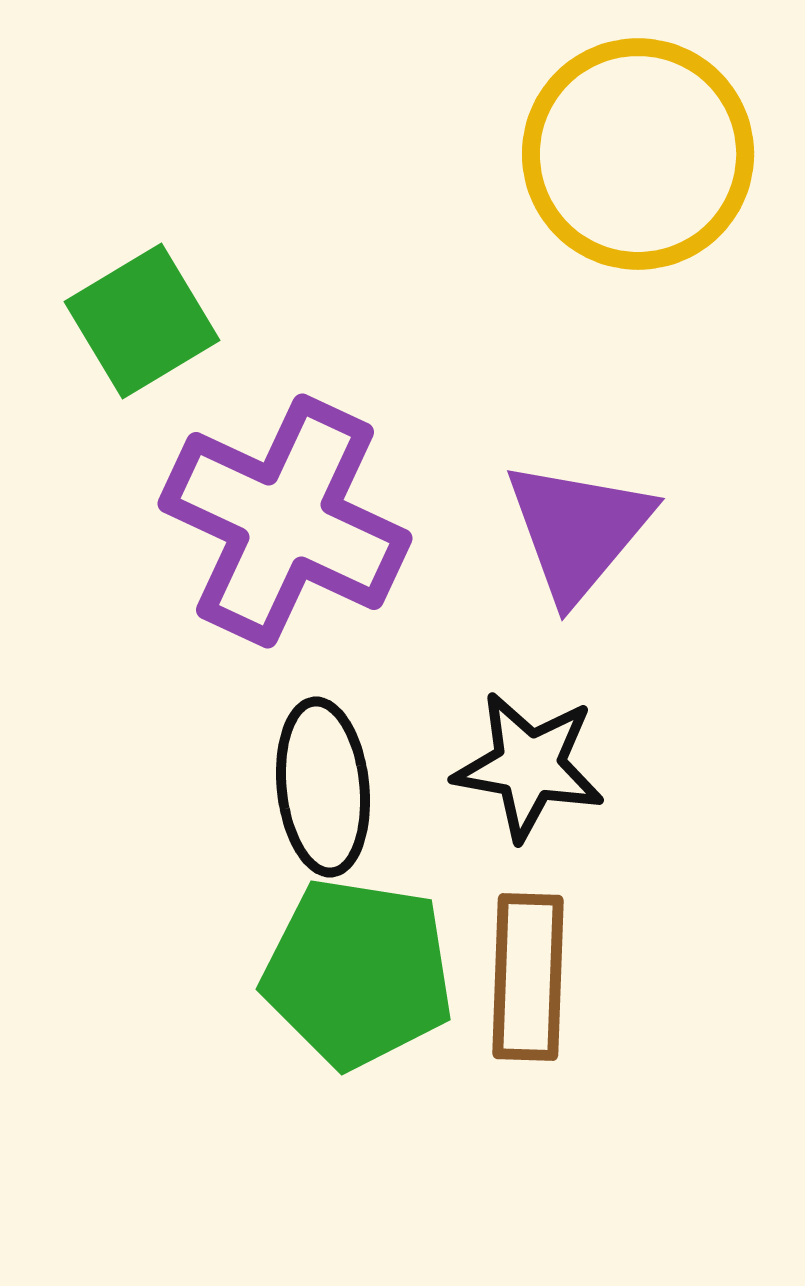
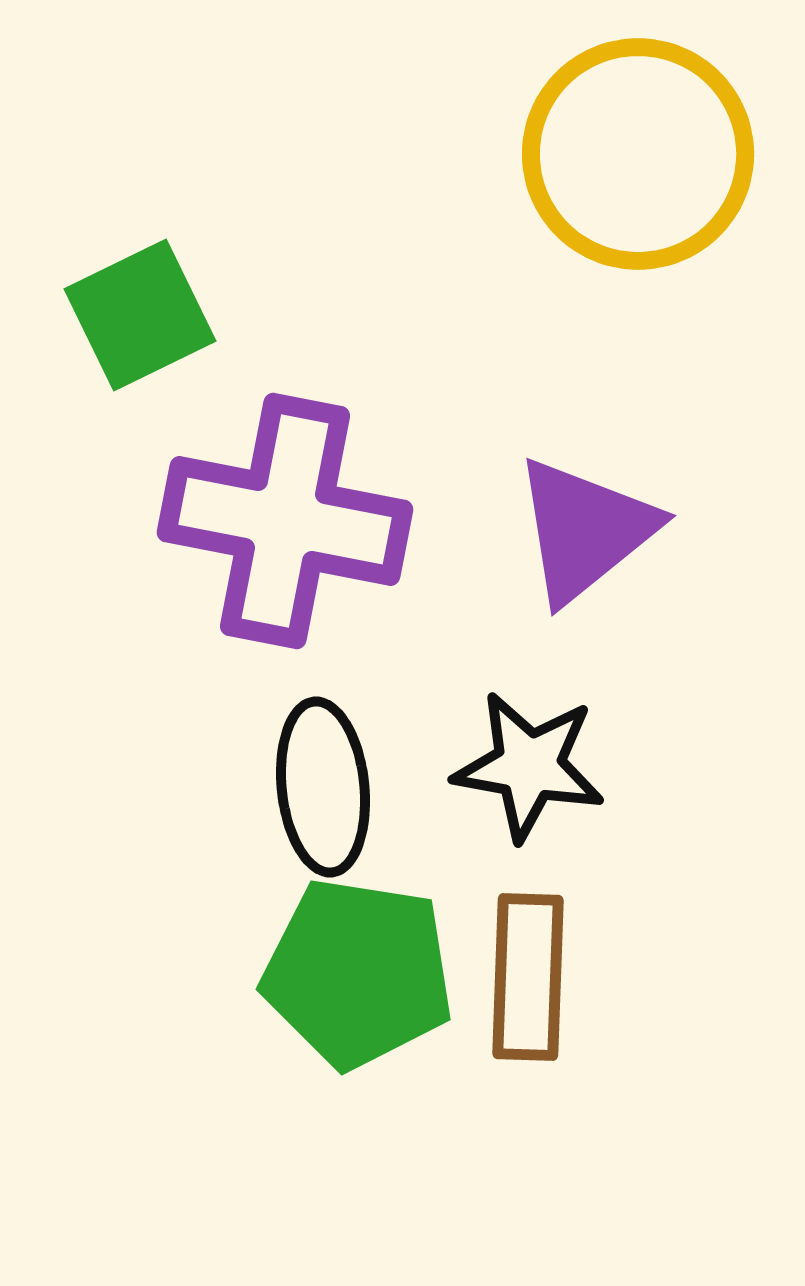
green square: moved 2 px left, 6 px up; rotated 5 degrees clockwise
purple cross: rotated 14 degrees counterclockwise
purple triangle: moved 7 px right; rotated 11 degrees clockwise
